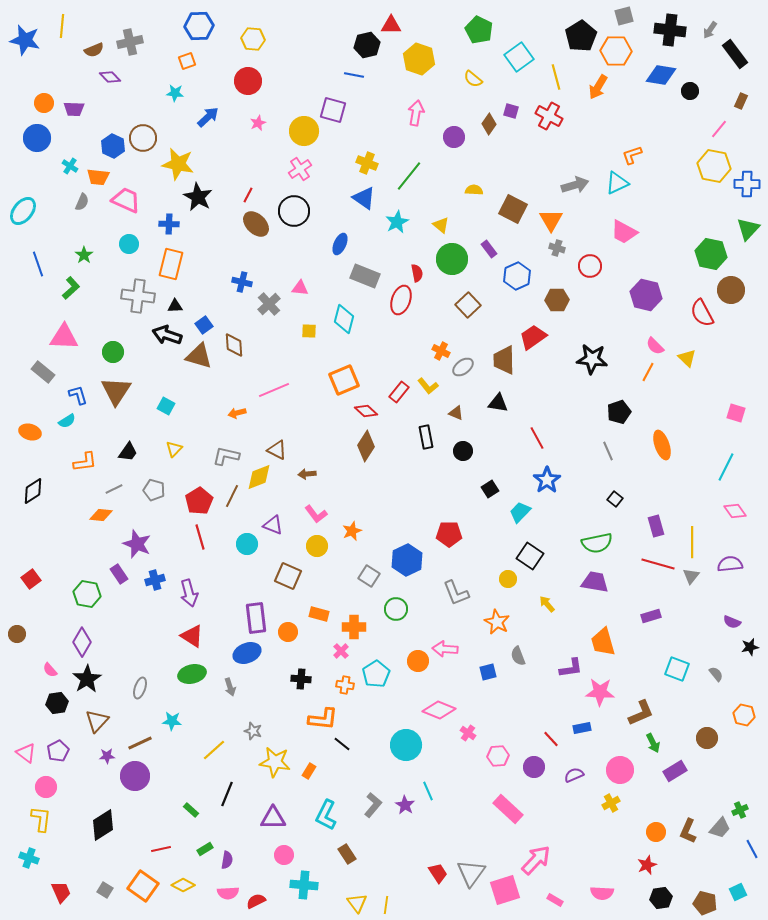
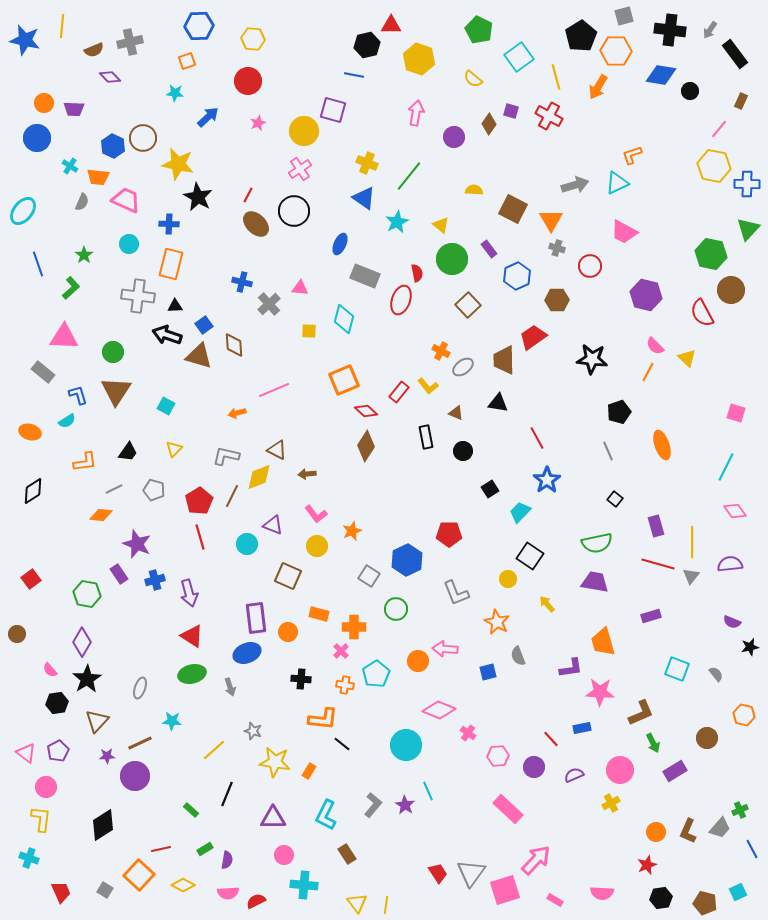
orange square at (143, 886): moved 4 px left, 11 px up; rotated 8 degrees clockwise
